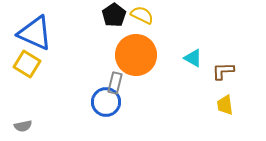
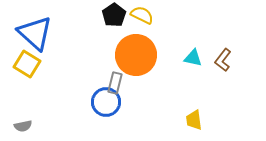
blue triangle: rotated 18 degrees clockwise
cyan triangle: rotated 18 degrees counterclockwise
brown L-shape: moved 11 px up; rotated 50 degrees counterclockwise
yellow trapezoid: moved 31 px left, 15 px down
